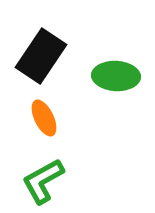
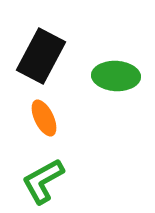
black rectangle: rotated 6 degrees counterclockwise
